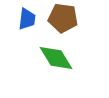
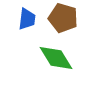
brown pentagon: rotated 8 degrees clockwise
